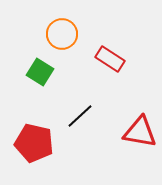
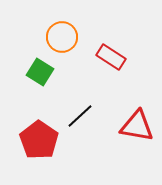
orange circle: moved 3 px down
red rectangle: moved 1 px right, 2 px up
red triangle: moved 3 px left, 6 px up
red pentagon: moved 5 px right, 3 px up; rotated 21 degrees clockwise
